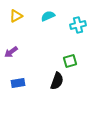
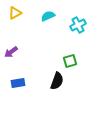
yellow triangle: moved 1 px left, 3 px up
cyan cross: rotated 14 degrees counterclockwise
